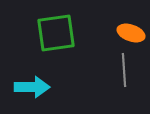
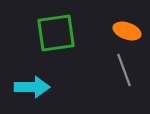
orange ellipse: moved 4 px left, 2 px up
gray line: rotated 16 degrees counterclockwise
